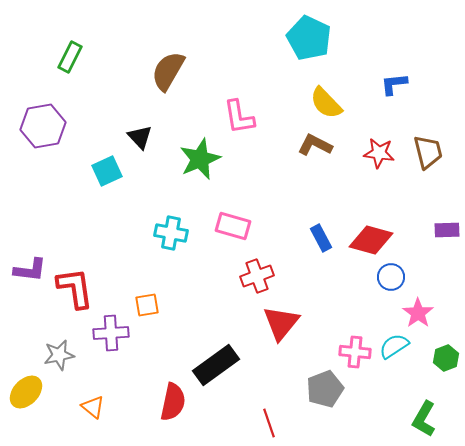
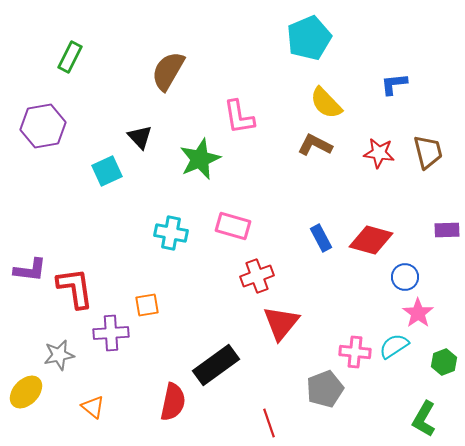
cyan pentagon: rotated 24 degrees clockwise
blue circle: moved 14 px right
green hexagon: moved 2 px left, 4 px down
